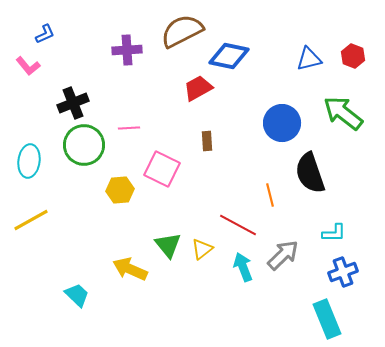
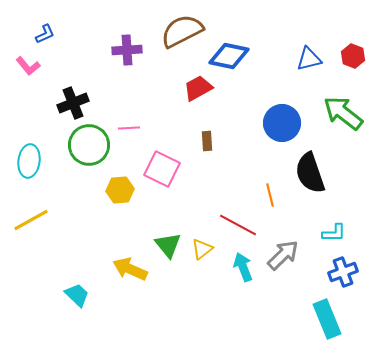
green circle: moved 5 px right
